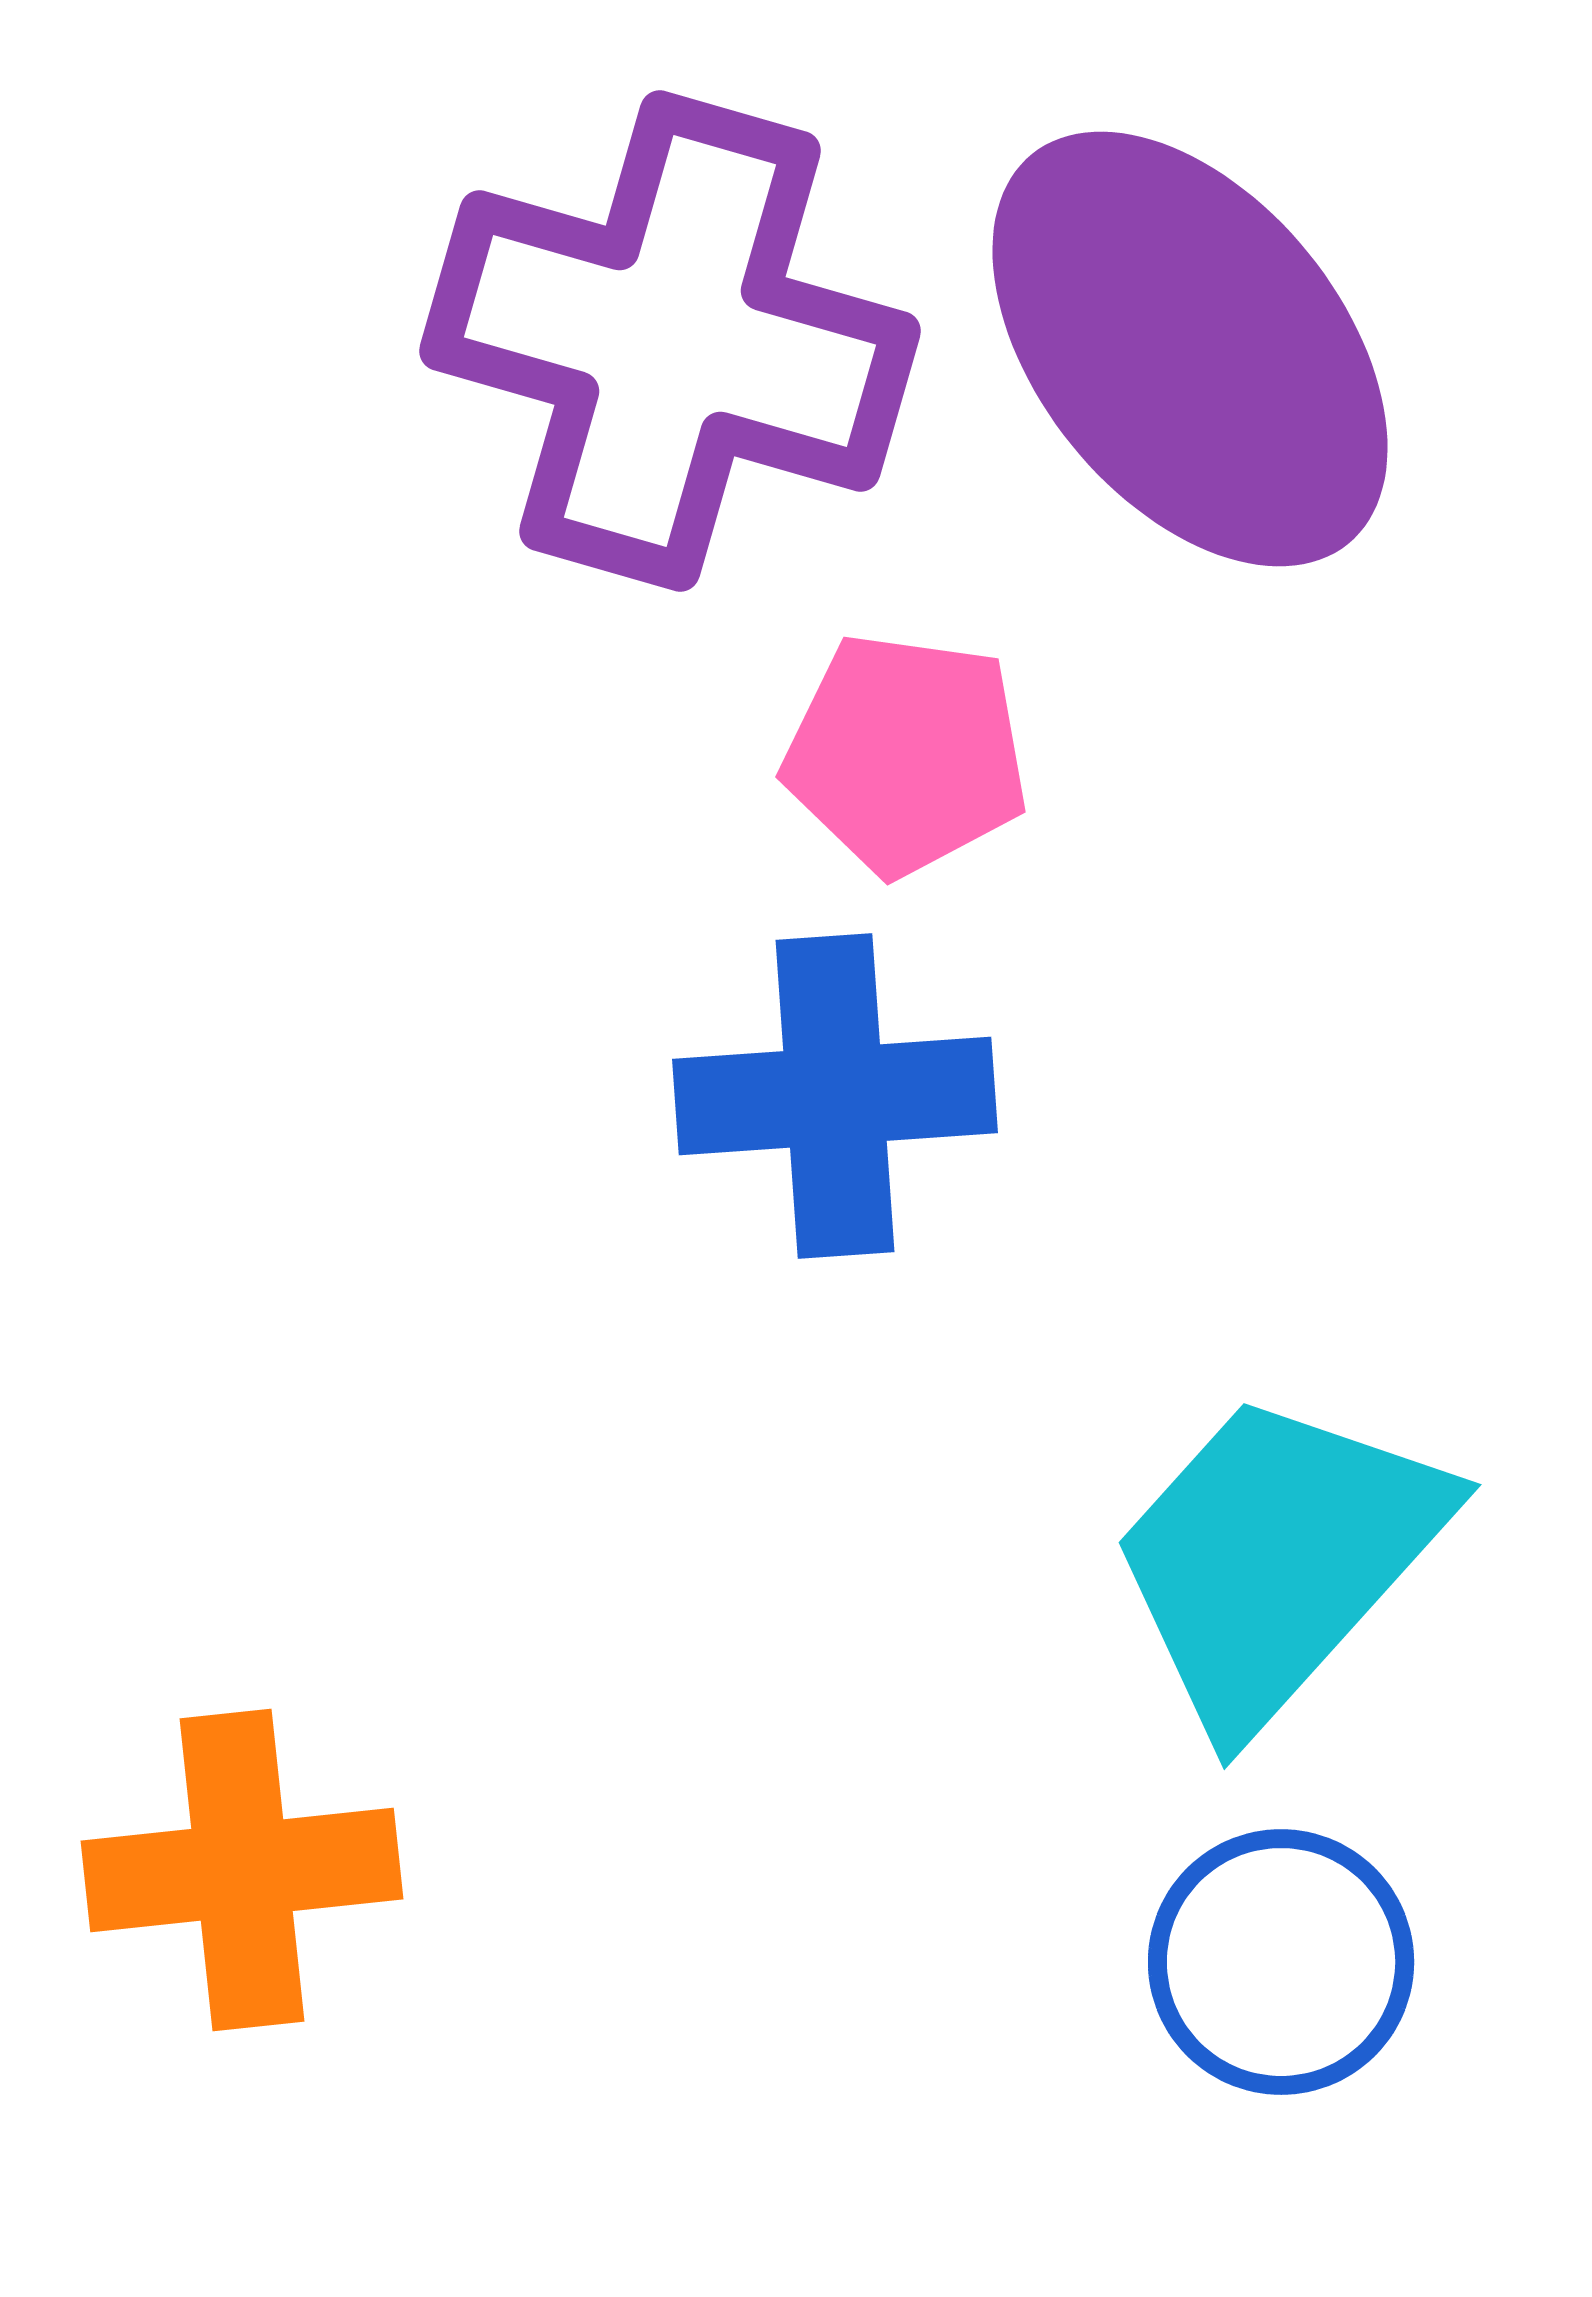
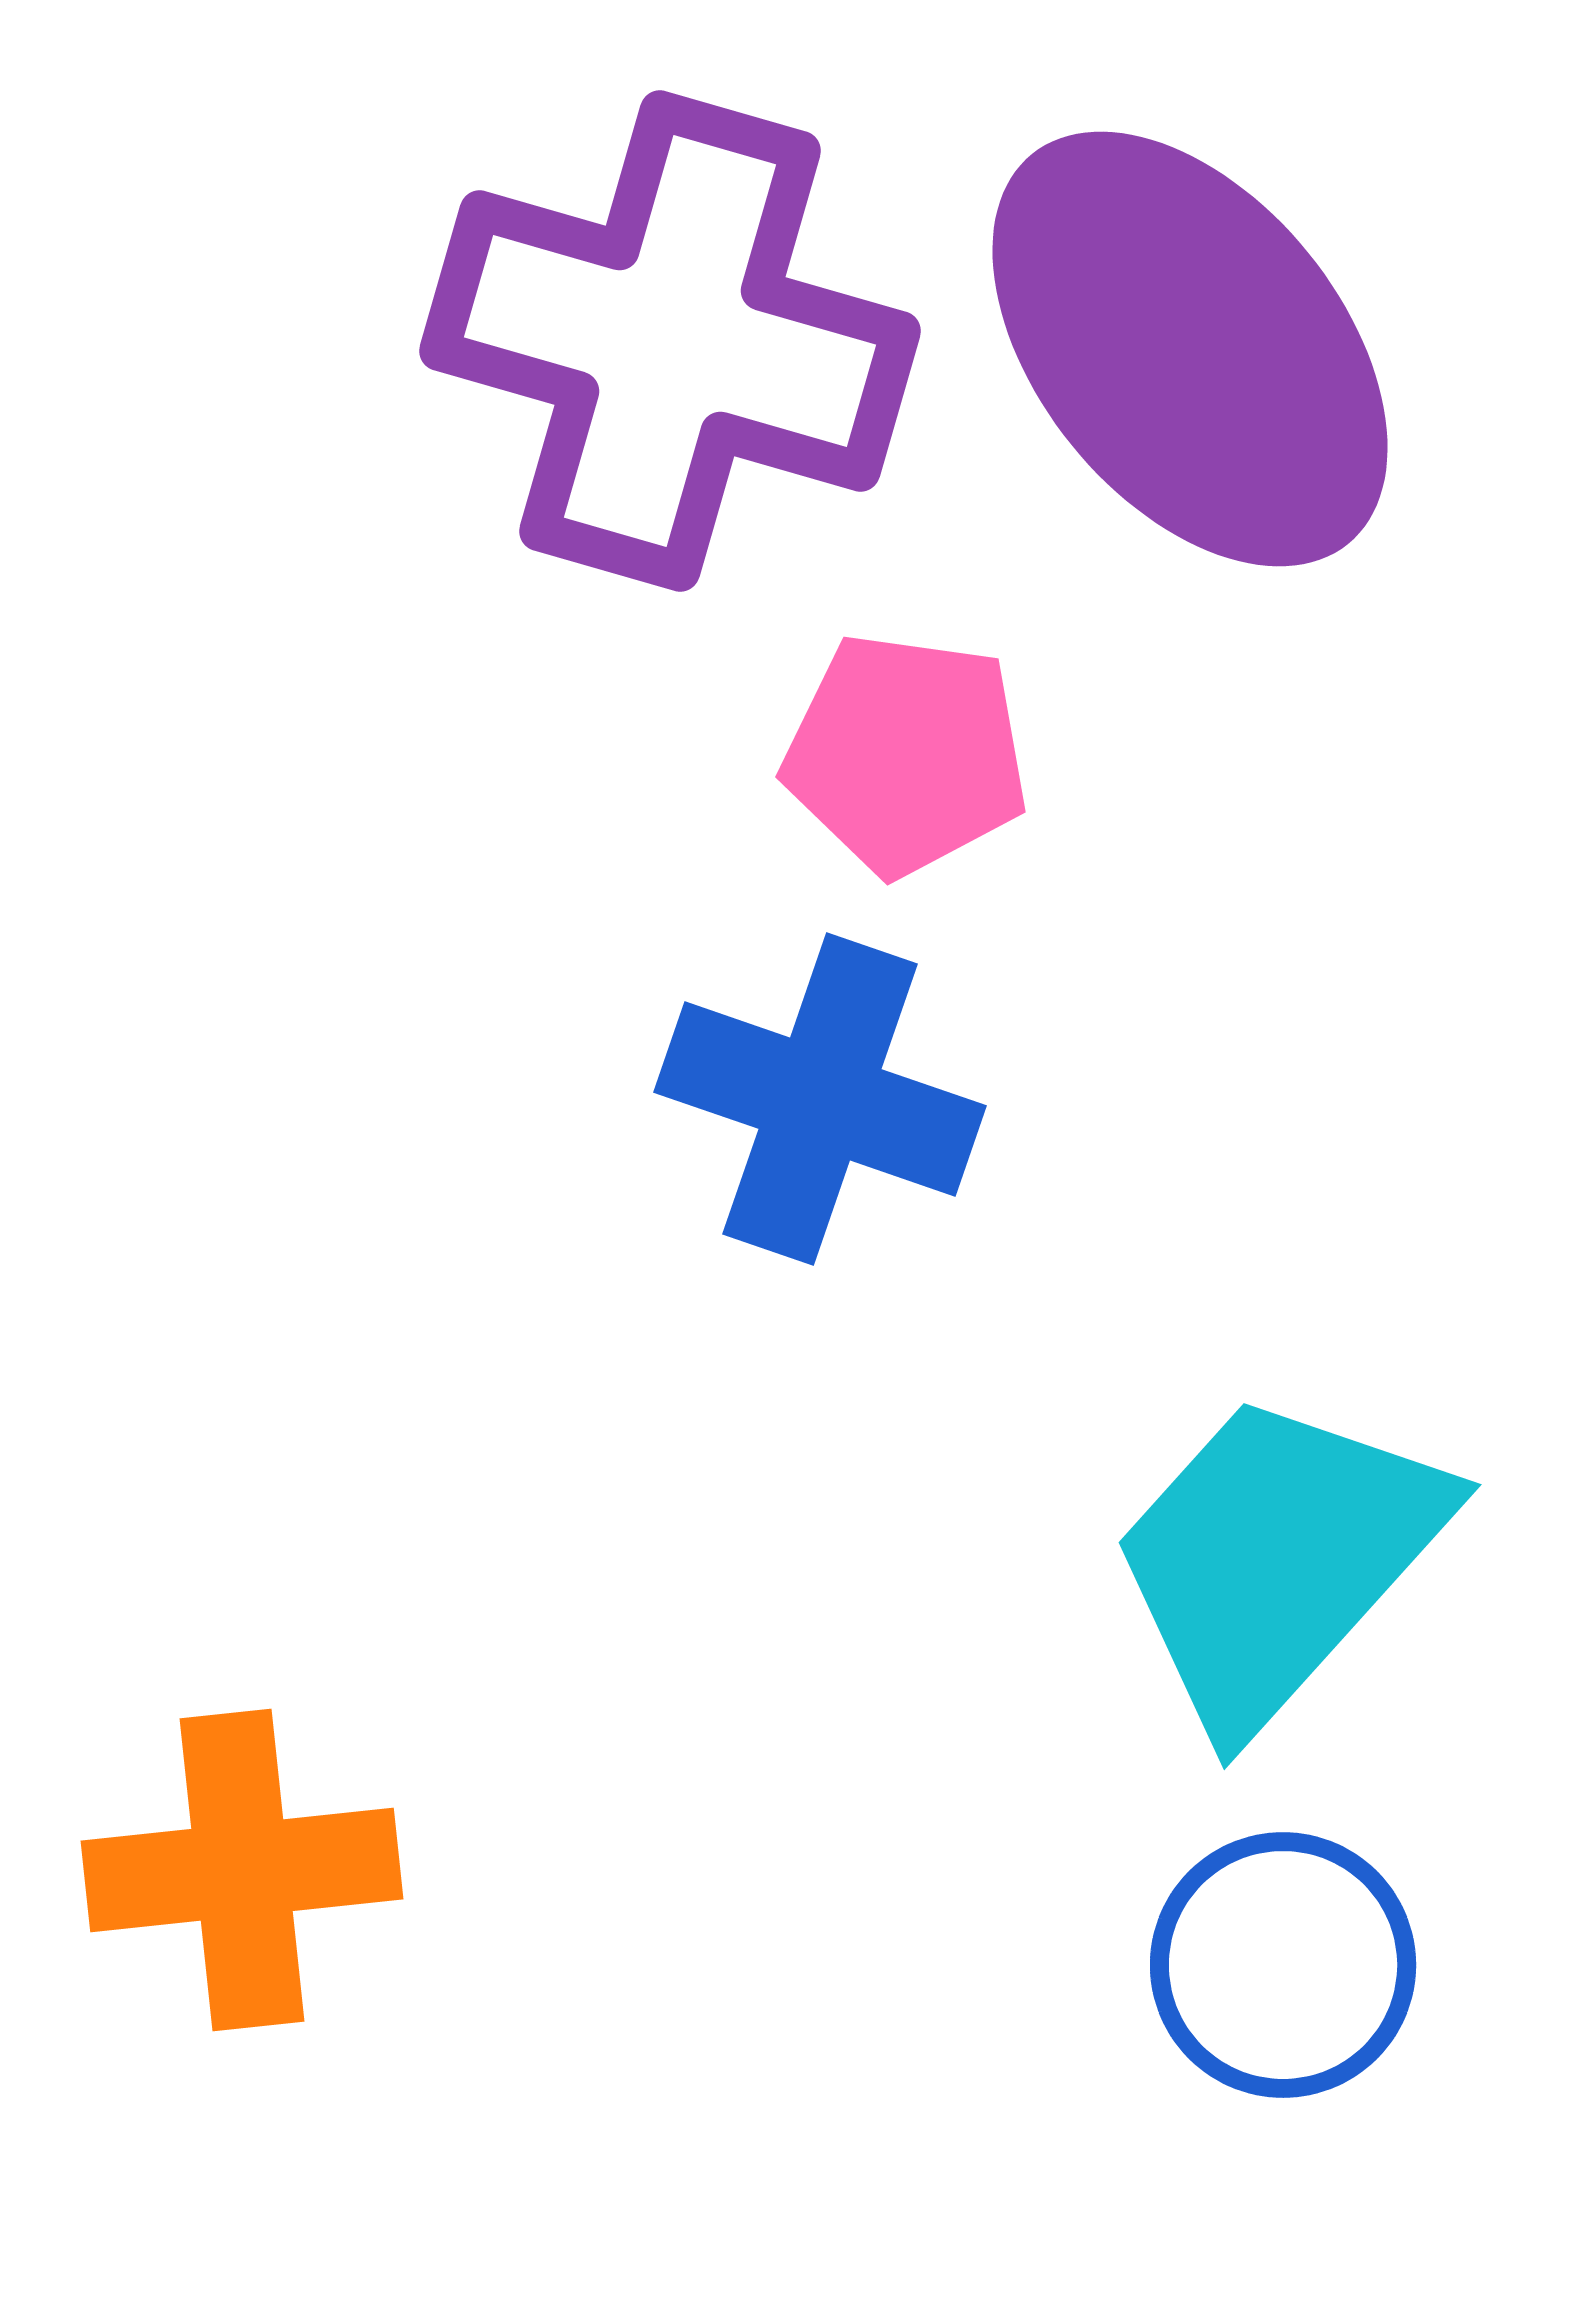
blue cross: moved 15 px left, 3 px down; rotated 23 degrees clockwise
blue circle: moved 2 px right, 3 px down
